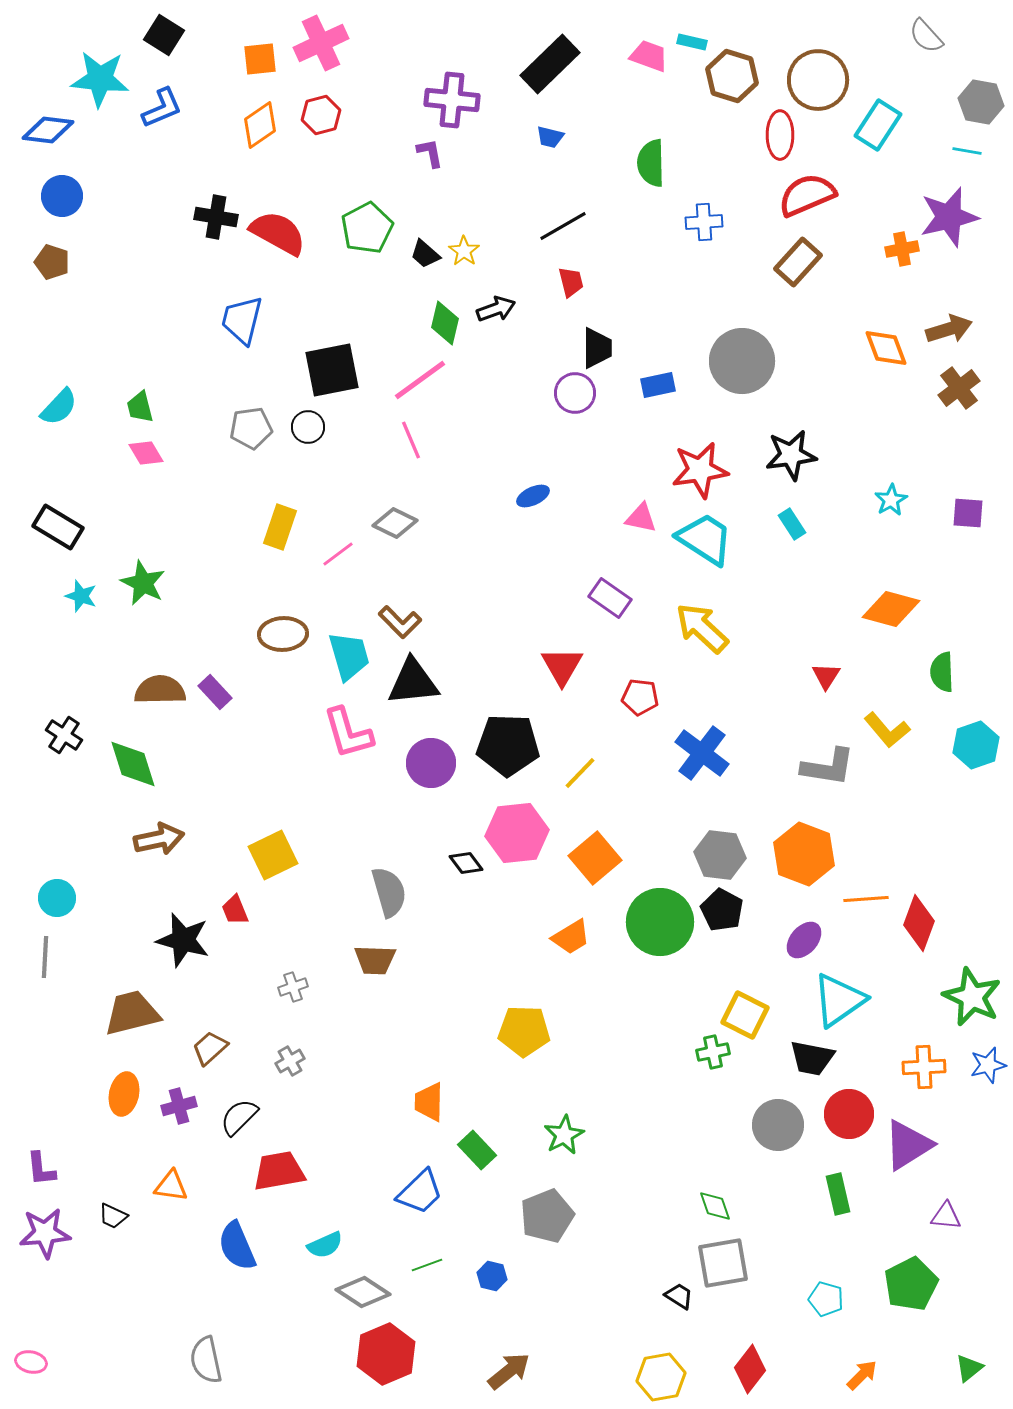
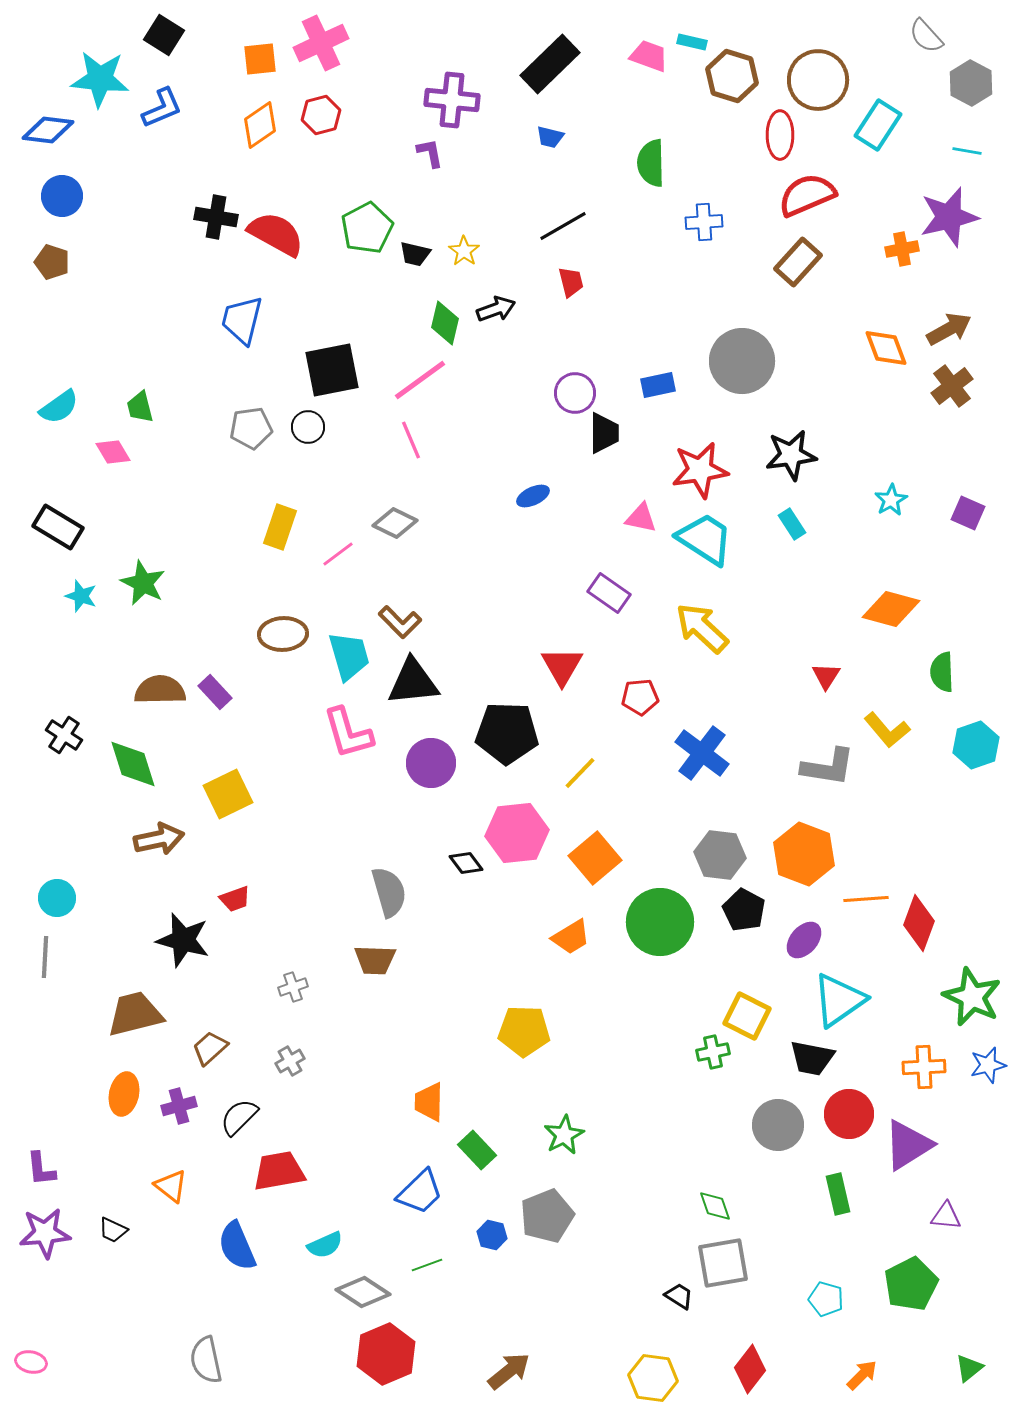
gray hexagon at (981, 102): moved 10 px left, 19 px up; rotated 18 degrees clockwise
red semicircle at (278, 233): moved 2 px left, 1 px down
black trapezoid at (425, 254): moved 10 px left; rotated 28 degrees counterclockwise
brown arrow at (949, 329): rotated 12 degrees counterclockwise
black trapezoid at (597, 348): moved 7 px right, 85 px down
brown cross at (959, 388): moved 7 px left, 2 px up
cyan semicircle at (59, 407): rotated 12 degrees clockwise
pink diamond at (146, 453): moved 33 px left, 1 px up
purple square at (968, 513): rotated 20 degrees clockwise
purple rectangle at (610, 598): moved 1 px left, 5 px up
red pentagon at (640, 697): rotated 12 degrees counterclockwise
black pentagon at (508, 745): moved 1 px left, 12 px up
yellow square at (273, 855): moved 45 px left, 61 px up
red trapezoid at (235, 910): moved 11 px up; rotated 88 degrees counterclockwise
black pentagon at (722, 910): moved 22 px right
brown trapezoid at (132, 1013): moved 3 px right, 1 px down
yellow square at (745, 1015): moved 2 px right, 1 px down
orange triangle at (171, 1186): rotated 30 degrees clockwise
black trapezoid at (113, 1216): moved 14 px down
blue hexagon at (492, 1276): moved 41 px up
yellow hexagon at (661, 1377): moved 8 px left, 1 px down; rotated 18 degrees clockwise
